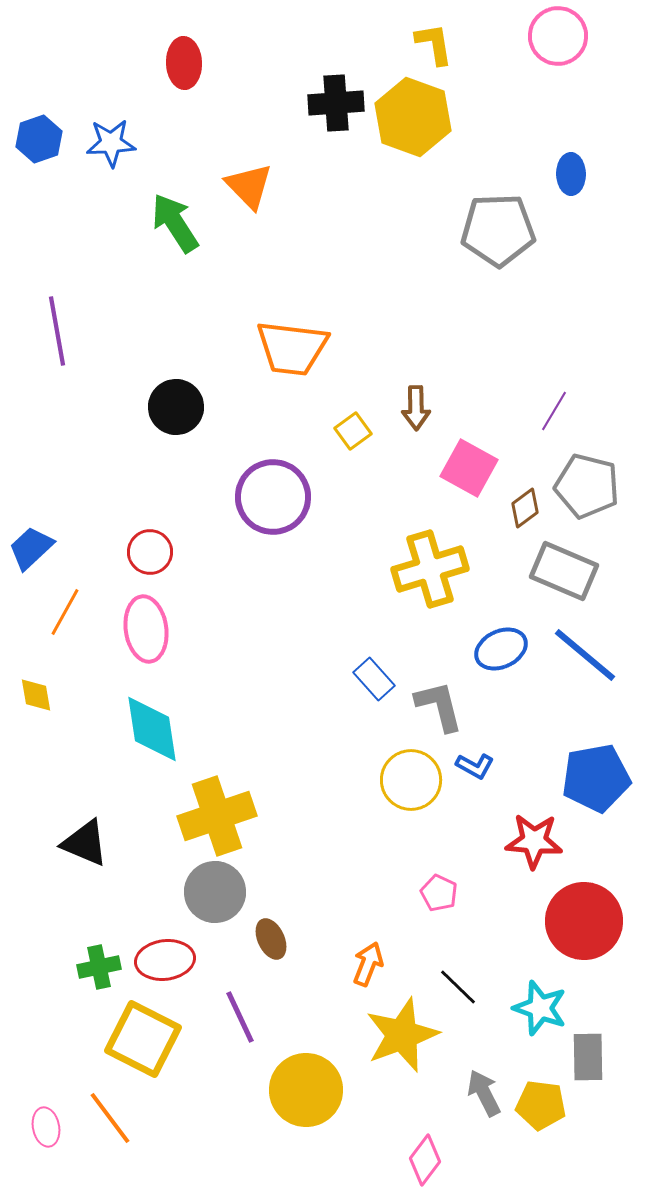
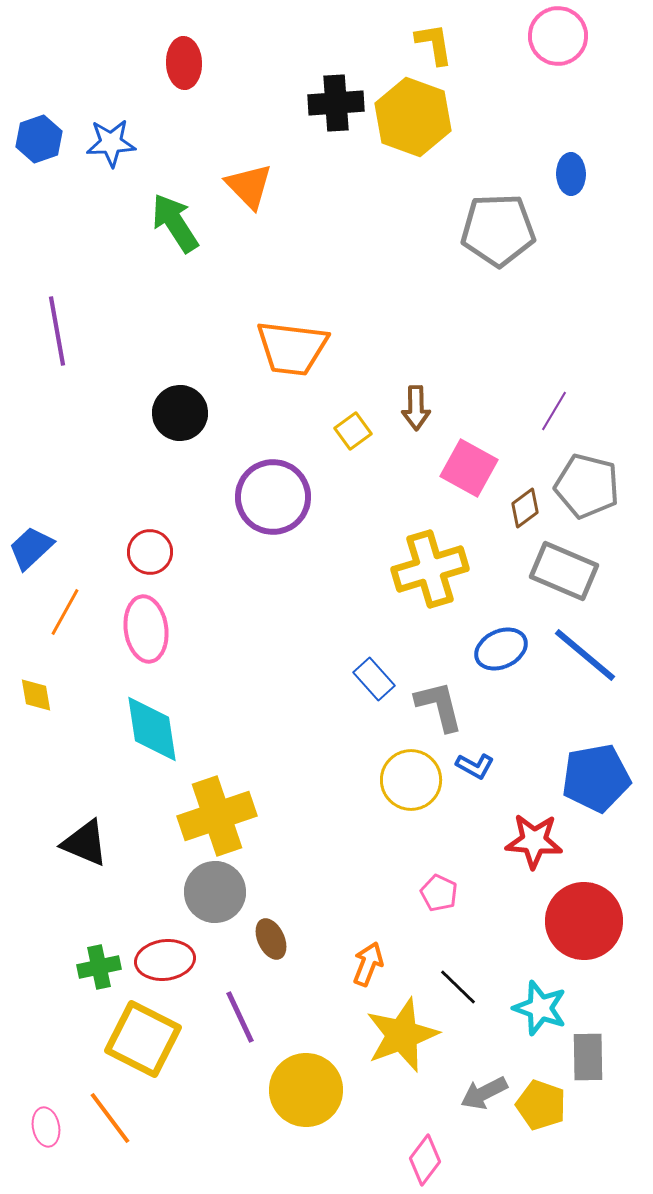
black circle at (176, 407): moved 4 px right, 6 px down
gray arrow at (484, 1093): rotated 90 degrees counterclockwise
yellow pentagon at (541, 1105): rotated 12 degrees clockwise
